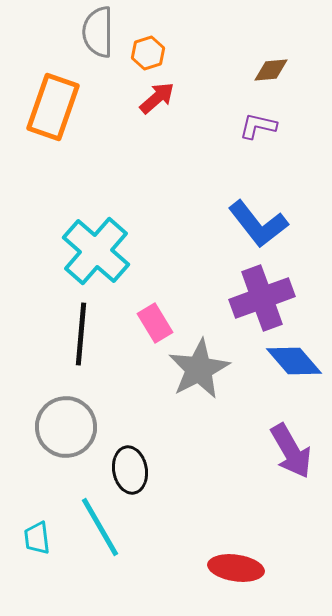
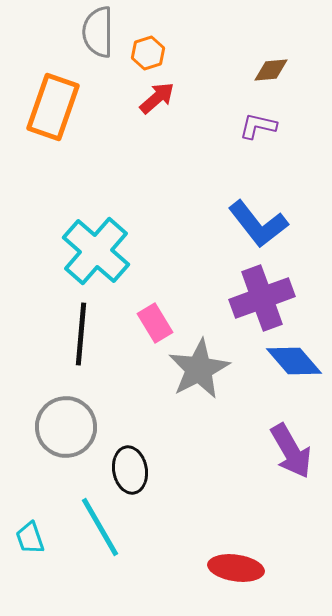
cyan trapezoid: moved 7 px left; rotated 12 degrees counterclockwise
